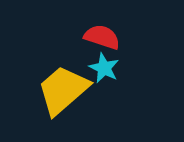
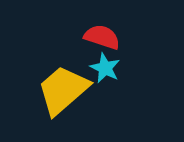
cyan star: moved 1 px right
